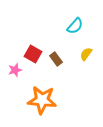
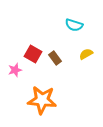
cyan semicircle: moved 1 px left, 1 px up; rotated 66 degrees clockwise
yellow semicircle: rotated 24 degrees clockwise
brown rectangle: moved 1 px left, 1 px up
